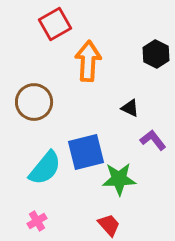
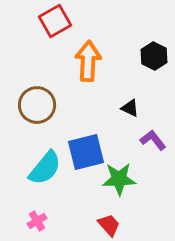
red square: moved 3 px up
black hexagon: moved 2 px left, 2 px down
brown circle: moved 3 px right, 3 px down
